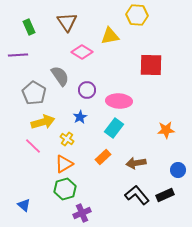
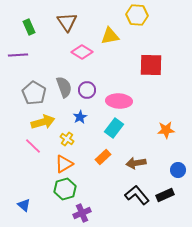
gray semicircle: moved 4 px right, 11 px down; rotated 15 degrees clockwise
